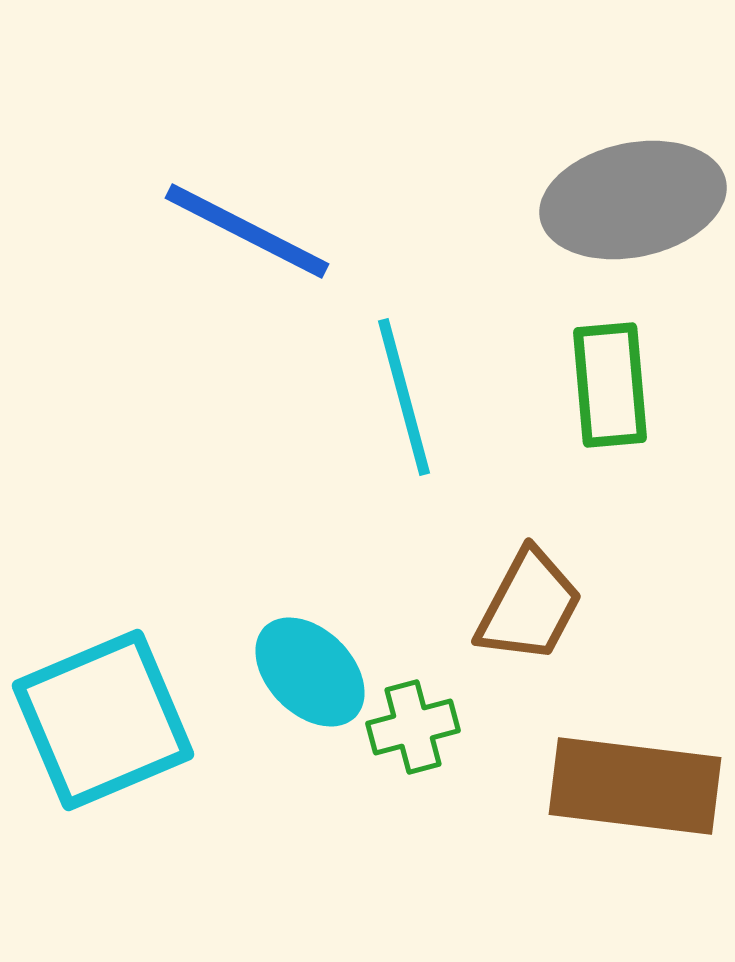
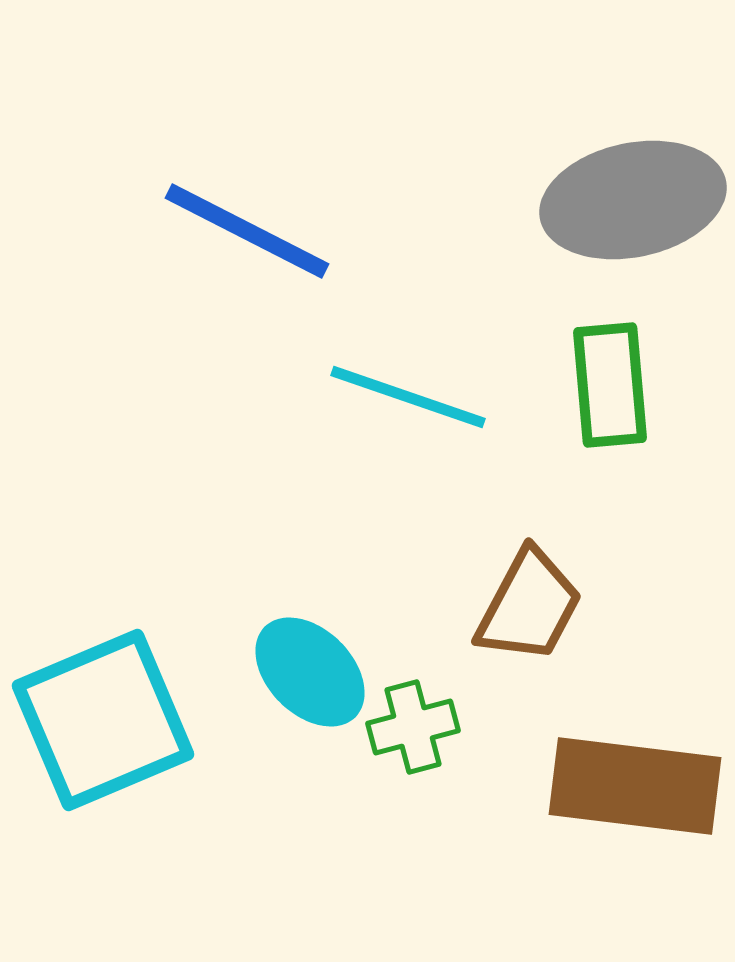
cyan line: moved 4 px right; rotated 56 degrees counterclockwise
